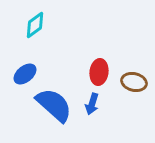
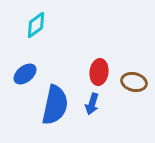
cyan diamond: moved 1 px right
blue semicircle: moved 1 px right; rotated 60 degrees clockwise
